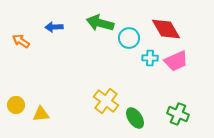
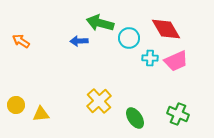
blue arrow: moved 25 px right, 14 px down
yellow cross: moved 7 px left; rotated 10 degrees clockwise
